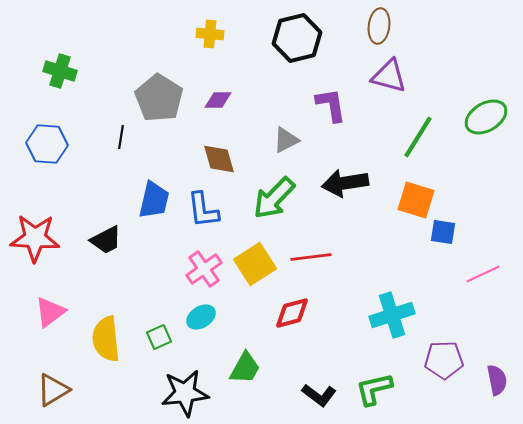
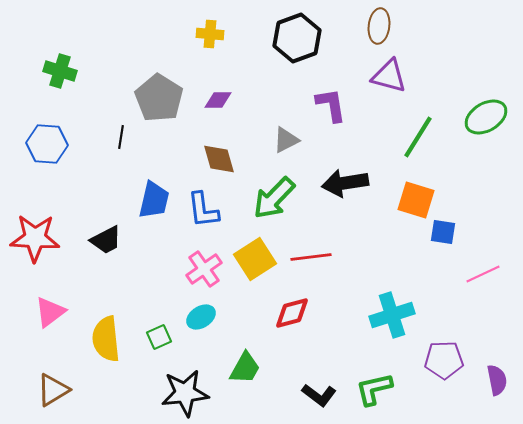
black hexagon: rotated 6 degrees counterclockwise
yellow square: moved 5 px up
